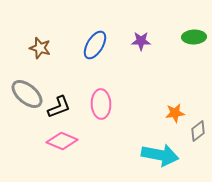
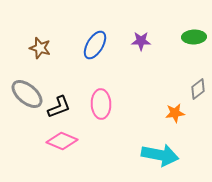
gray diamond: moved 42 px up
